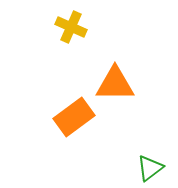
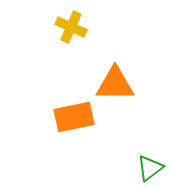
orange rectangle: rotated 24 degrees clockwise
